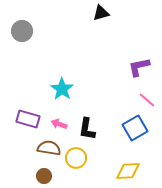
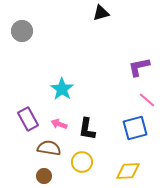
purple rectangle: rotated 45 degrees clockwise
blue square: rotated 15 degrees clockwise
yellow circle: moved 6 px right, 4 px down
